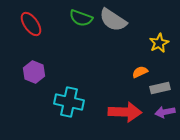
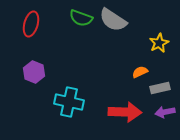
red ellipse: rotated 50 degrees clockwise
